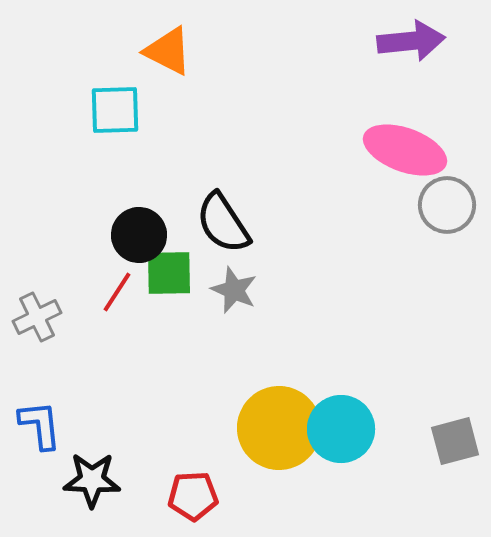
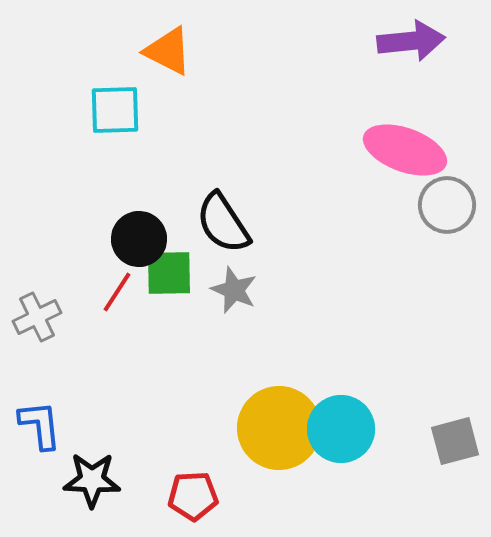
black circle: moved 4 px down
